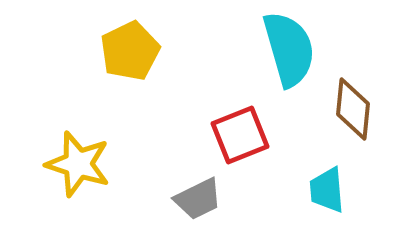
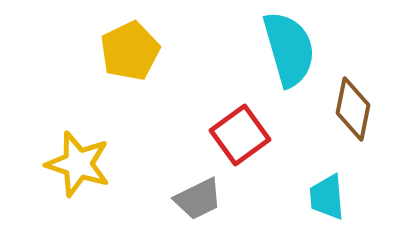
brown diamond: rotated 6 degrees clockwise
red square: rotated 14 degrees counterclockwise
cyan trapezoid: moved 7 px down
